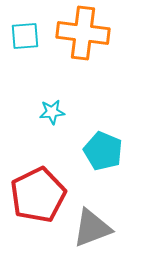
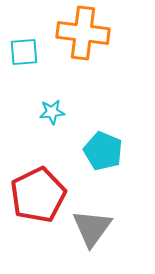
cyan square: moved 1 px left, 16 px down
gray triangle: rotated 33 degrees counterclockwise
